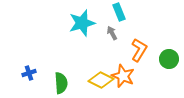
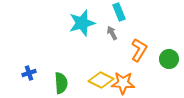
orange star: moved 7 px down; rotated 20 degrees counterclockwise
